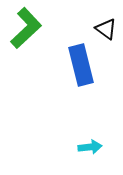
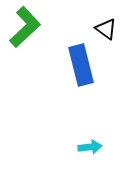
green L-shape: moved 1 px left, 1 px up
